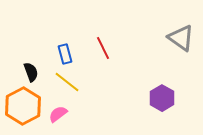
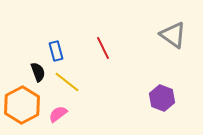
gray triangle: moved 8 px left, 3 px up
blue rectangle: moved 9 px left, 3 px up
black semicircle: moved 7 px right
purple hexagon: rotated 10 degrees counterclockwise
orange hexagon: moved 1 px left, 1 px up
